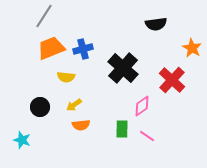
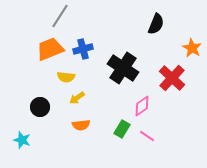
gray line: moved 16 px right
black semicircle: rotated 60 degrees counterclockwise
orange trapezoid: moved 1 px left, 1 px down
black cross: rotated 8 degrees counterclockwise
red cross: moved 2 px up
yellow arrow: moved 3 px right, 7 px up
green rectangle: rotated 30 degrees clockwise
